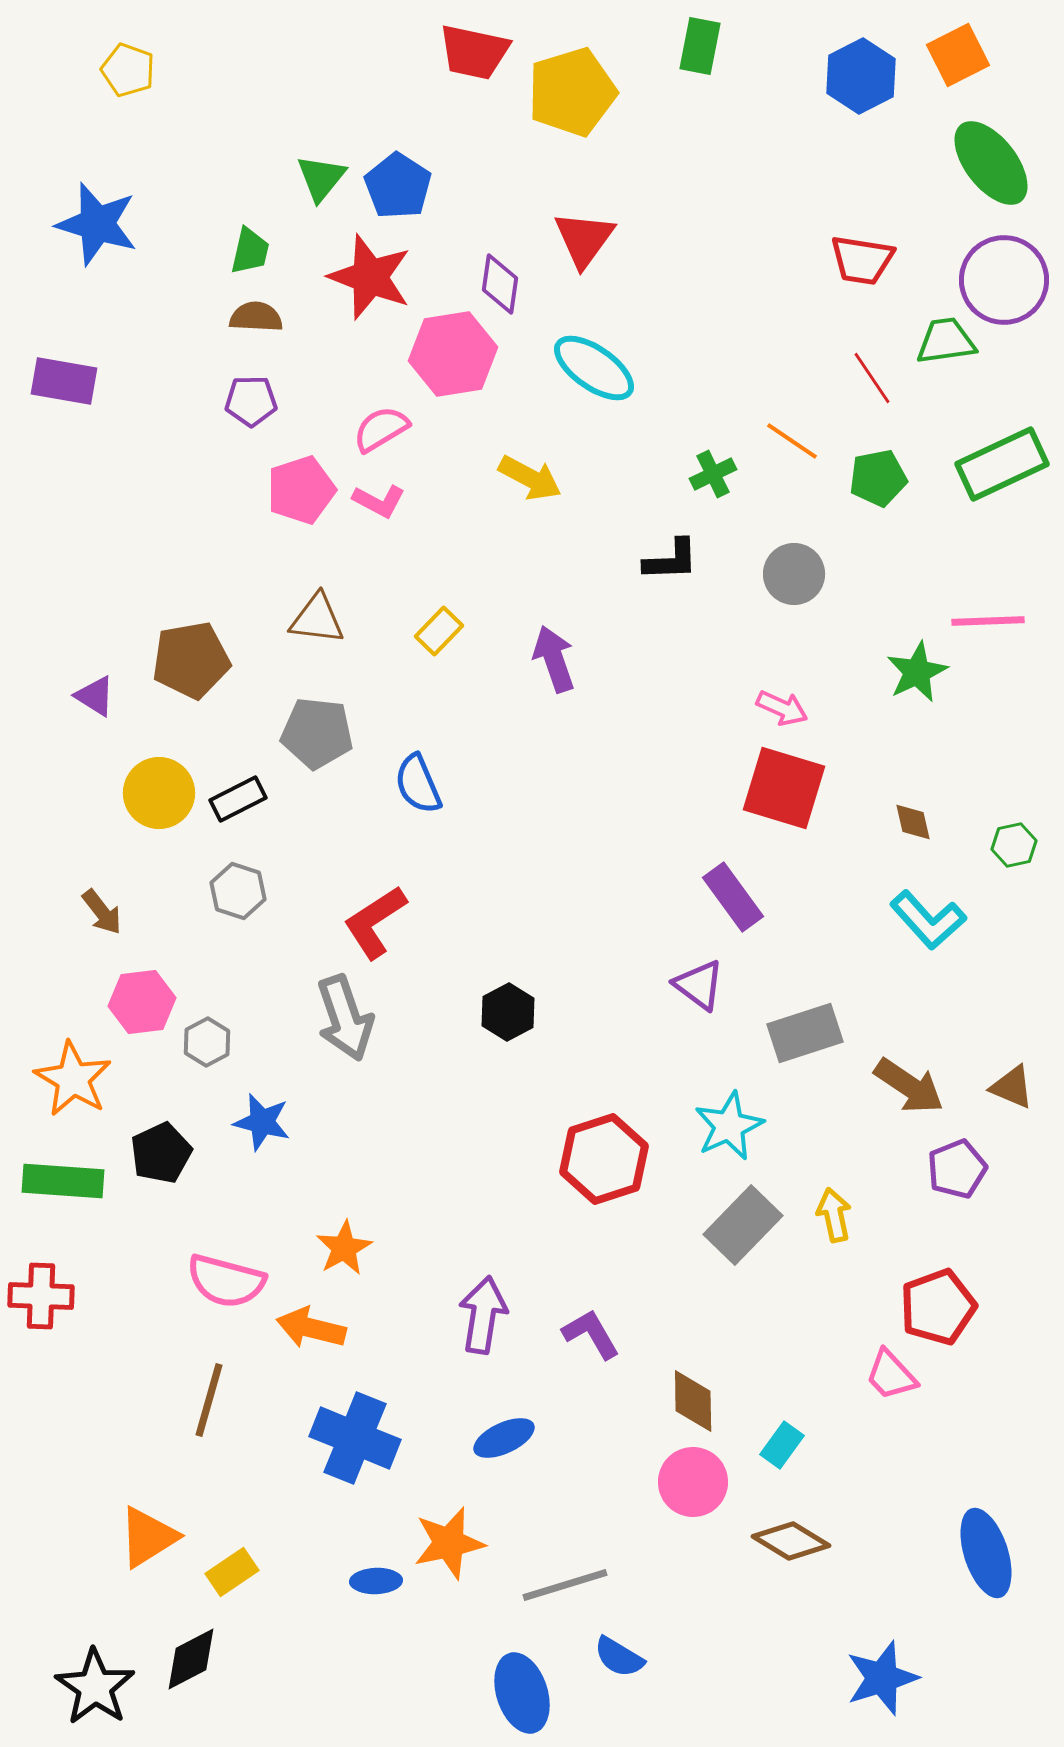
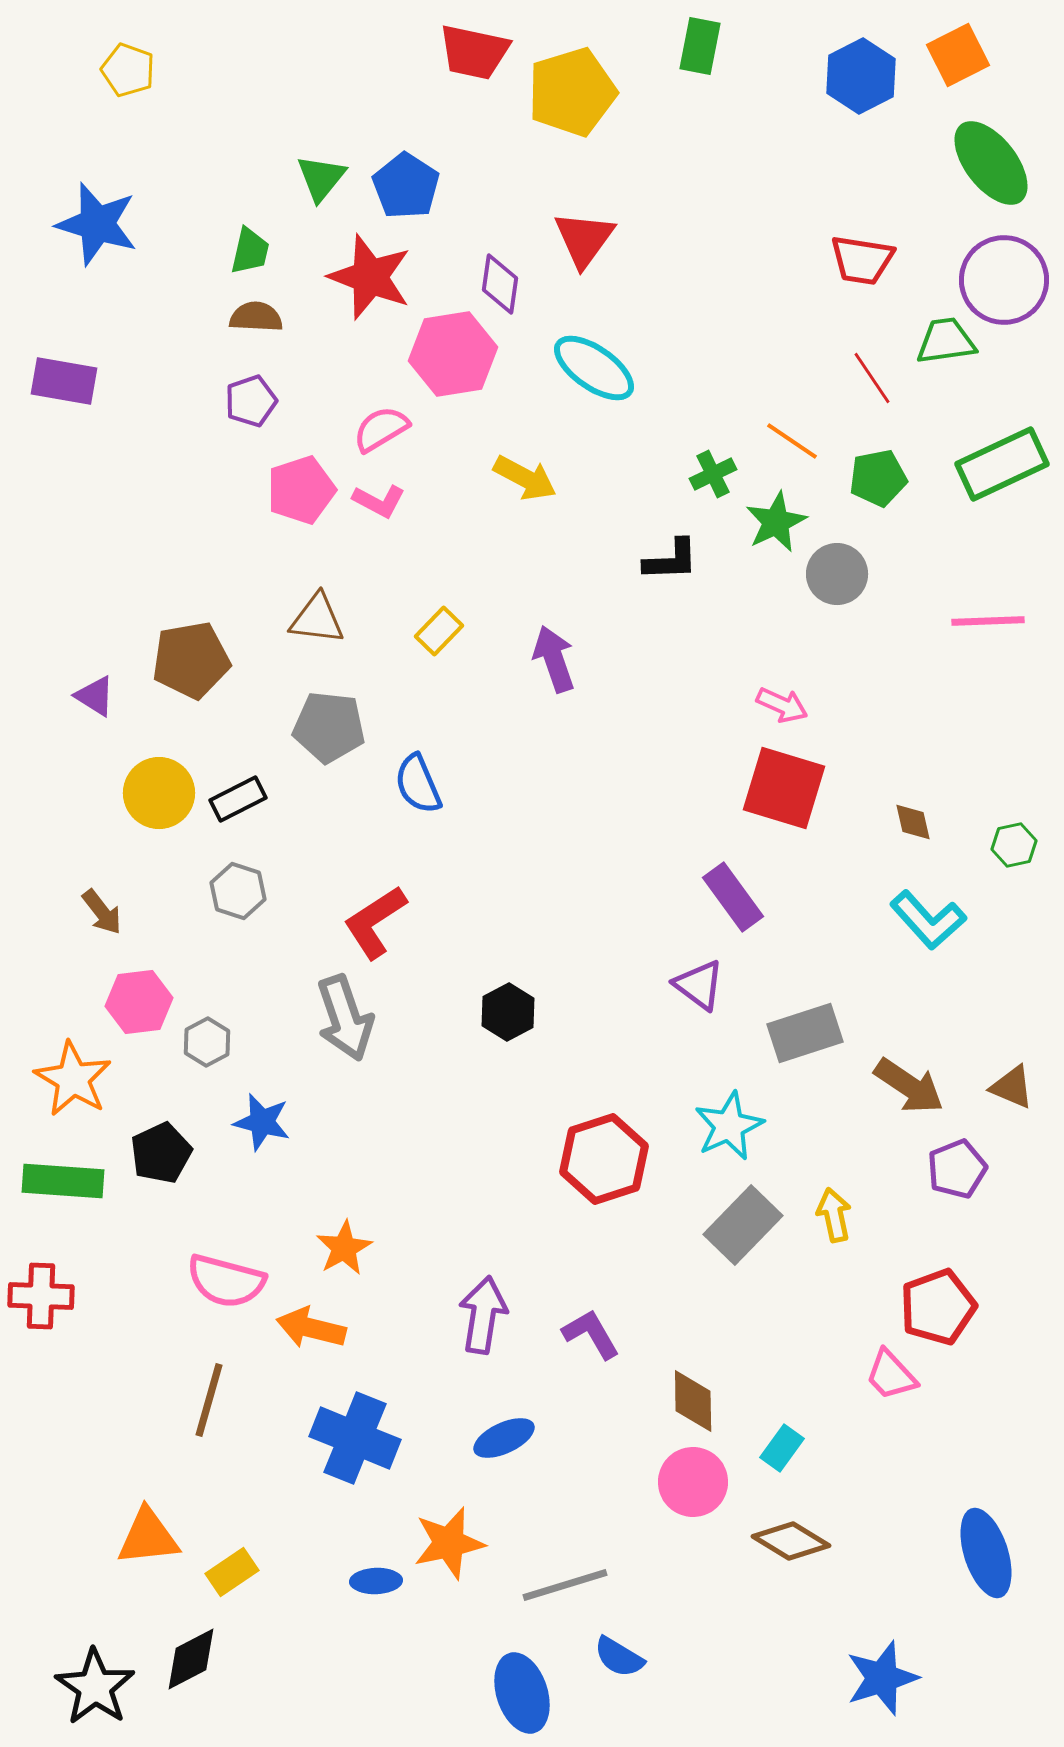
blue pentagon at (398, 186): moved 8 px right
purple pentagon at (251, 401): rotated 18 degrees counterclockwise
yellow arrow at (530, 478): moved 5 px left
gray circle at (794, 574): moved 43 px right
green star at (917, 672): moved 141 px left, 150 px up
pink arrow at (782, 708): moved 3 px up
gray pentagon at (317, 733): moved 12 px right, 6 px up
pink hexagon at (142, 1002): moved 3 px left
cyan rectangle at (782, 1445): moved 3 px down
orange triangle at (148, 1537): rotated 26 degrees clockwise
